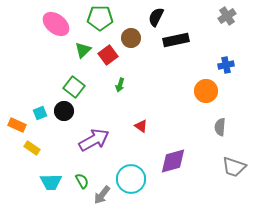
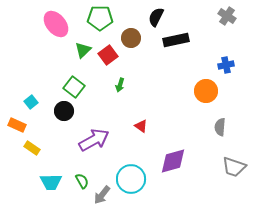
gray cross: rotated 24 degrees counterclockwise
pink ellipse: rotated 12 degrees clockwise
cyan square: moved 9 px left, 11 px up; rotated 16 degrees counterclockwise
